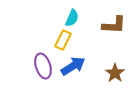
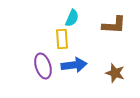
yellow rectangle: moved 1 px left, 1 px up; rotated 30 degrees counterclockwise
blue arrow: moved 1 px right, 1 px up; rotated 25 degrees clockwise
brown star: rotated 18 degrees counterclockwise
